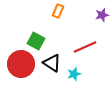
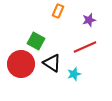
purple star: moved 13 px left, 5 px down
